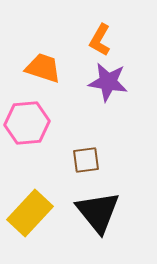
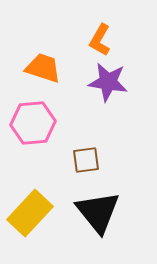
pink hexagon: moved 6 px right
